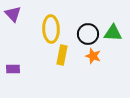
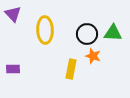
yellow ellipse: moved 6 px left, 1 px down
black circle: moved 1 px left
yellow rectangle: moved 9 px right, 14 px down
